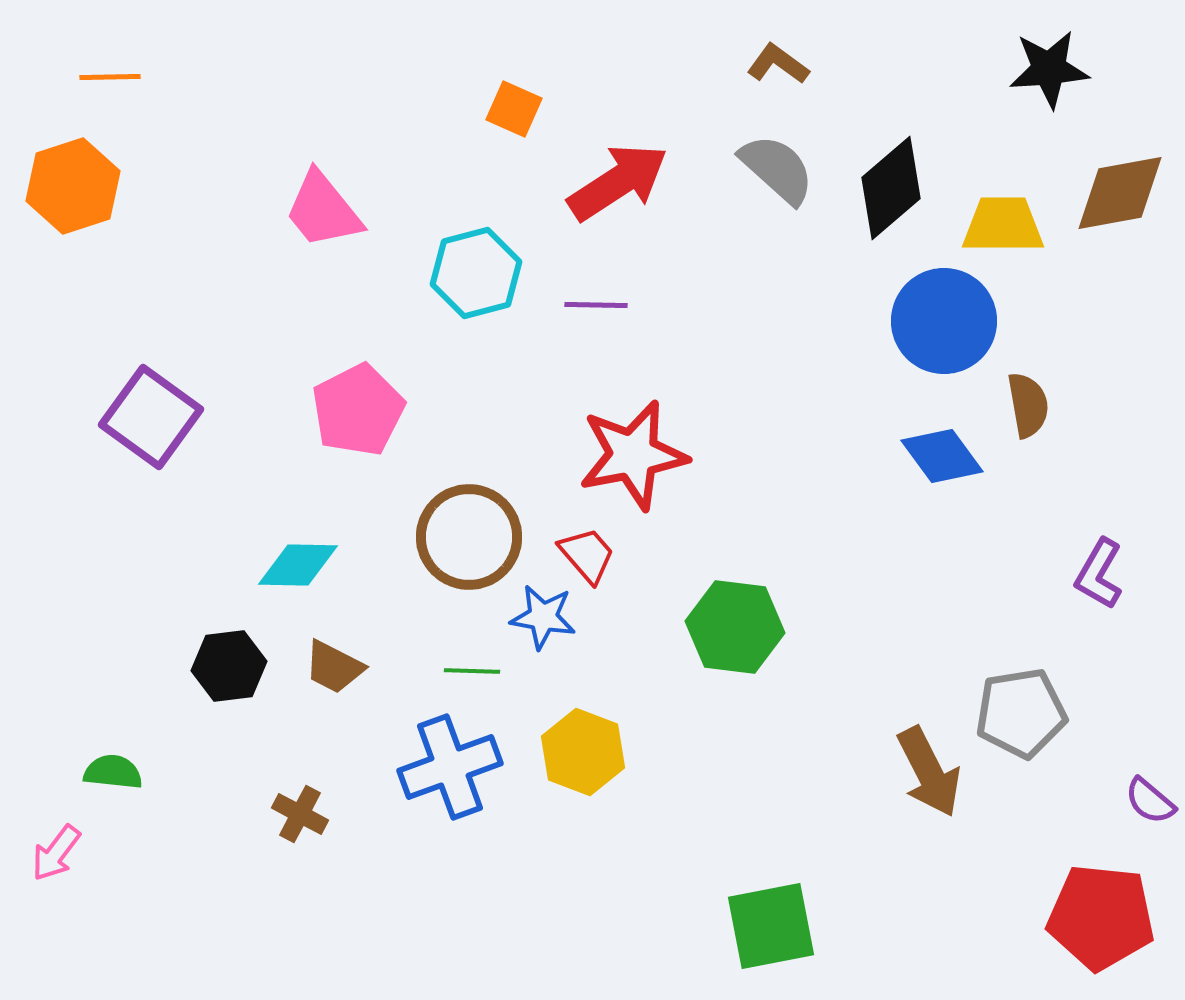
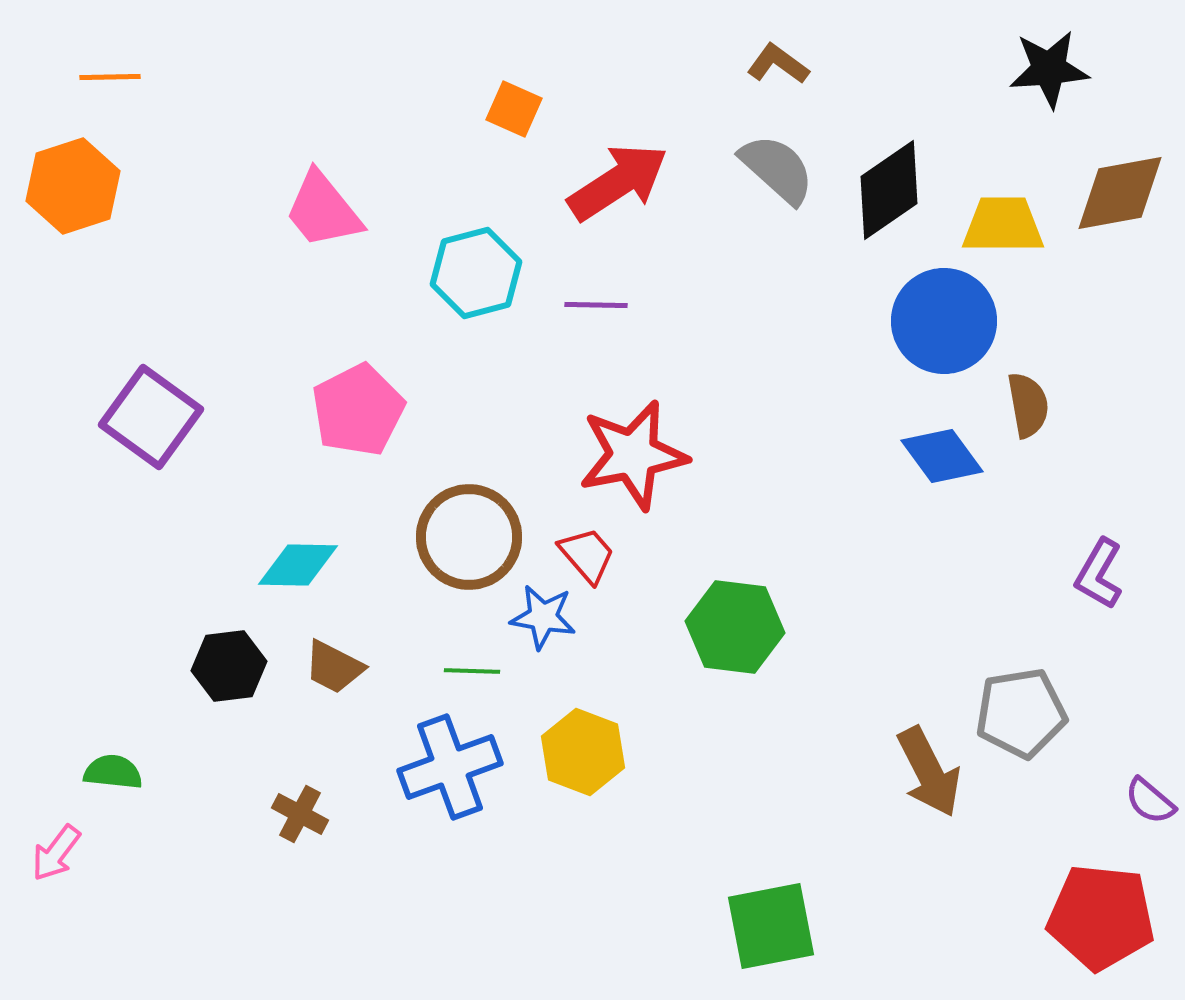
black diamond: moved 2 px left, 2 px down; rotated 6 degrees clockwise
